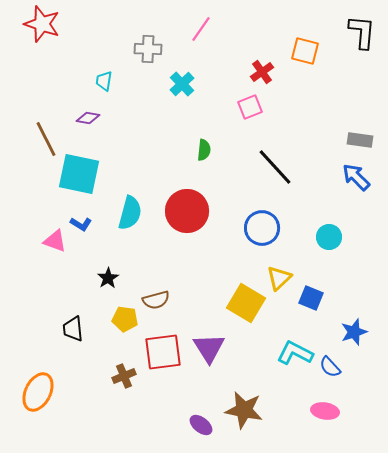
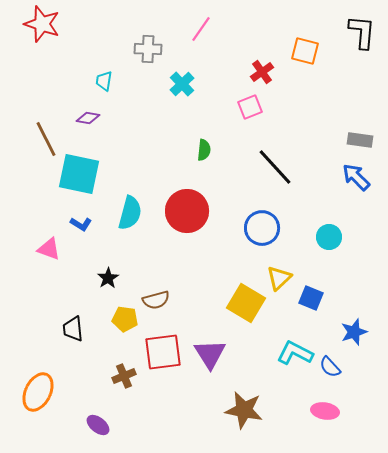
pink triangle: moved 6 px left, 8 px down
purple triangle: moved 1 px right, 6 px down
purple ellipse: moved 103 px left
